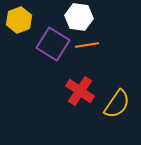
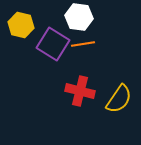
yellow hexagon: moved 2 px right, 5 px down; rotated 25 degrees counterclockwise
orange line: moved 4 px left, 1 px up
red cross: rotated 20 degrees counterclockwise
yellow semicircle: moved 2 px right, 5 px up
